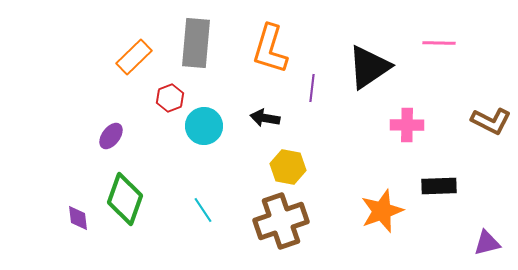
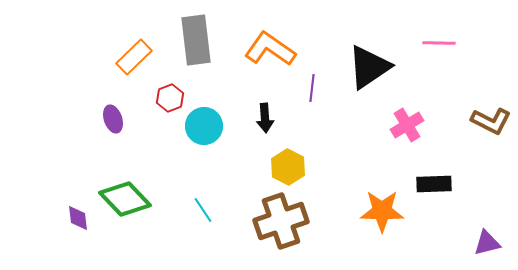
gray rectangle: moved 3 px up; rotated 12 degrees counterclockwise
orange L-shape: rotated 108 degrees clockwise
black arrow: rotated 104 degrees counterclockwise
pink cross: rotated 32 degrees counterclockwise
purple ellipse: moved 2 px right, 17 px up; rotated 56 degrees counterclockwise
yellow hexagon: rotated 16 degrees clockwise
black rectangle: moved 5 px left, 2 px up
green diamond: rotated 63 degrees counterclockwise
orange star: rotated 21 degrees clockwise
